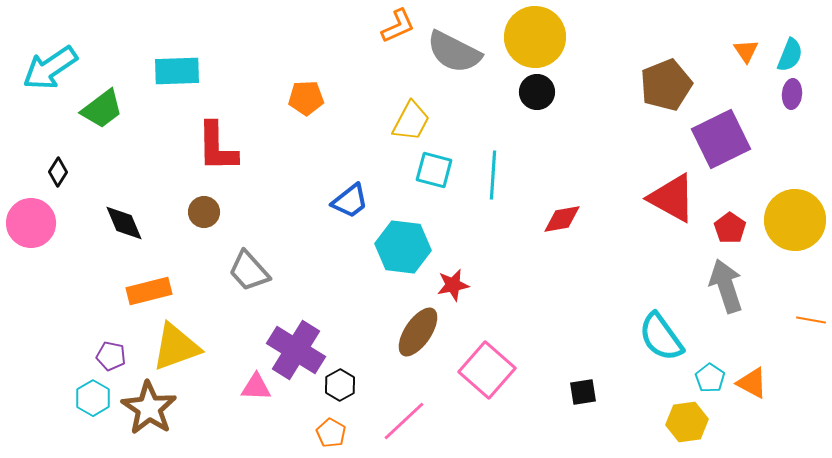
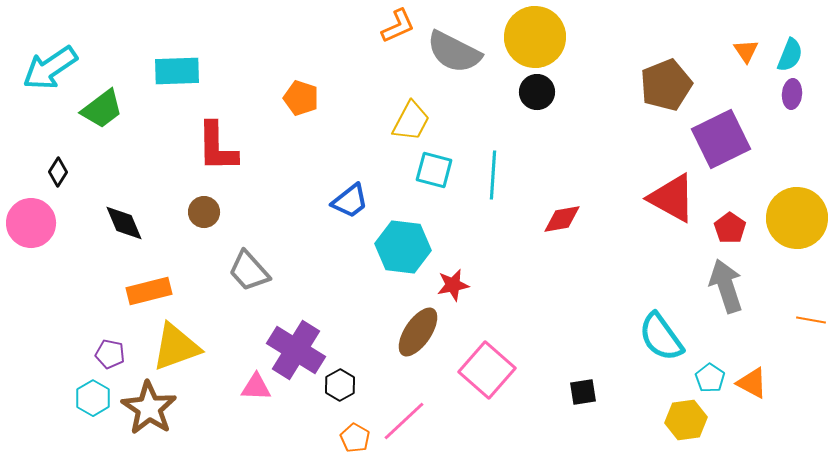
orange pentagon at (306, 98): moved 5 px left; rotated 20 degrees clockwise
yellow circle at (795, 220): moved 2 px right, 2 px up
purple pentagon at (111, 356): moved 1 px left, 2 px up
yellow hexagon at (687, 422): moved 1 px left, 2 px up
orange pentagon at (331, 433): moved 24 px right, 5 px down
